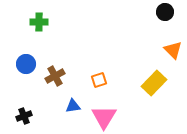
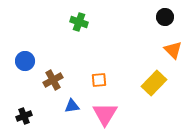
black circle: moved 5 px down
green cross: moved 40 px right; rotated 18 degrees clockwise
blue circle: moved 1 px left, 3 px up
brown cross: moved 2 px left, 4 px down
orange square: rotated 14 degrees clockwise
blue triangle: moved 1 px left
pink triangle: moved 1 px right, 3 px up
